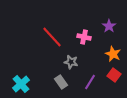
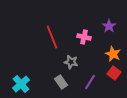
red line: rotated 20 degrees clockwise
red square: moved 2 px up
